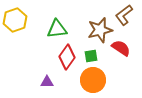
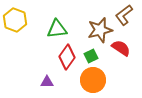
yellow hexagon: rotated 20 degrees counterclockwise
green square: rotated 16 degrees counterclockwise
